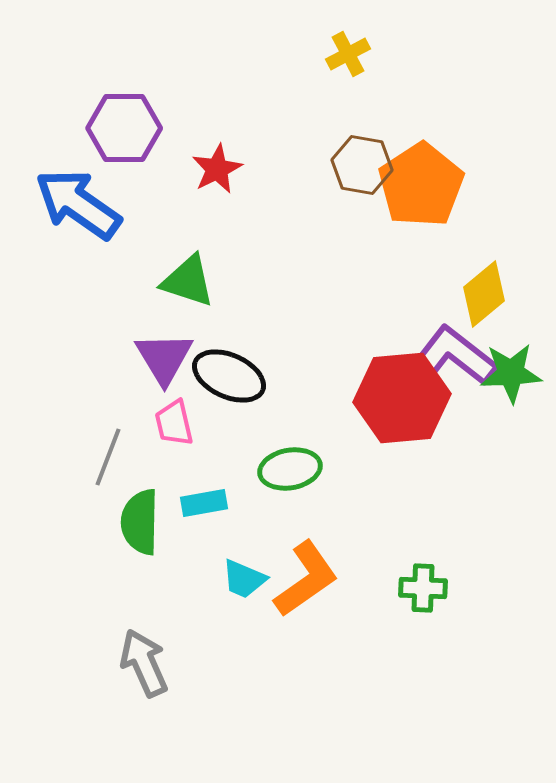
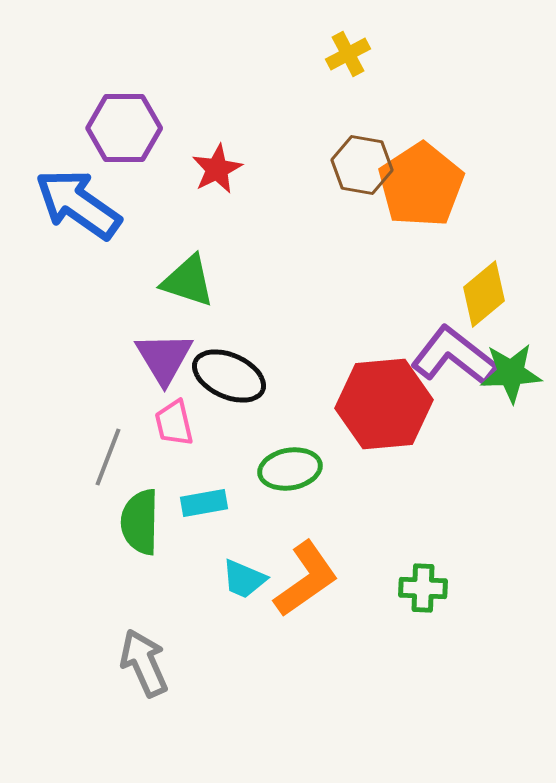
red hexagon: moved 18 px left, 6 px down
